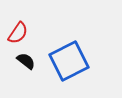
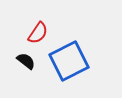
red semicircle: moved 20 px right
